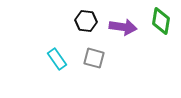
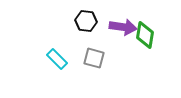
green diamond: moved 16 px left, 14 px down
cyan rectangle: rotated 10 degrees counterclockwise
